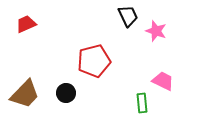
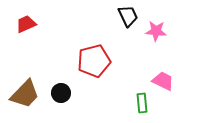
pink star: rotated 15 degrees counterclockwise
black circle: moved 5 px left
